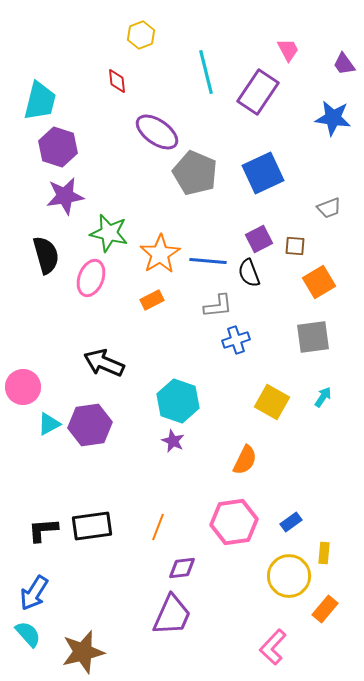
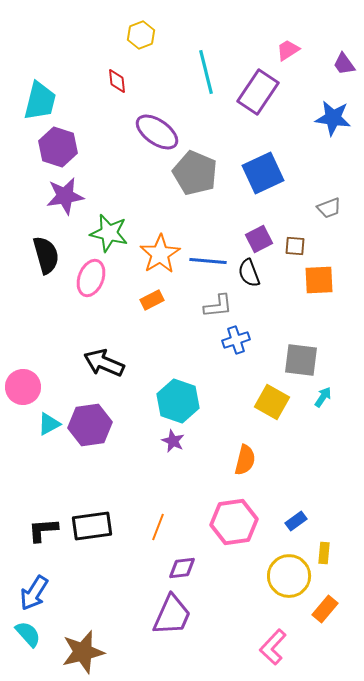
pink trapezoid at (288, 50): rotated 95 degrees counterclockwise
orange square at (319, 282): moved 2 px up; rotated 28 degrees clockwise
gray square at (313, 337): moved 12 px left, 23 px down; rotated 15 degrees clockwise
orange semicircle at (245, 460): rotated 12 degrees counterclockwise
blue rectangle at (291, 522): moved 5 px right, 1 px up
